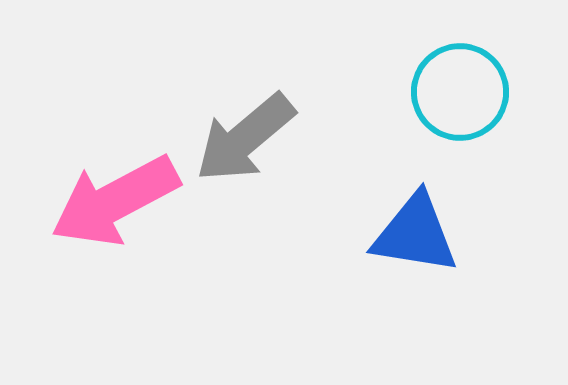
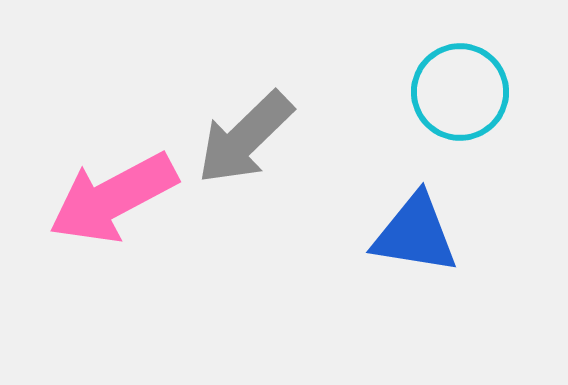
gray arrow: rotated 4 degrees counterclockwise
pink arrow: moved 2 px left, 3 px up
